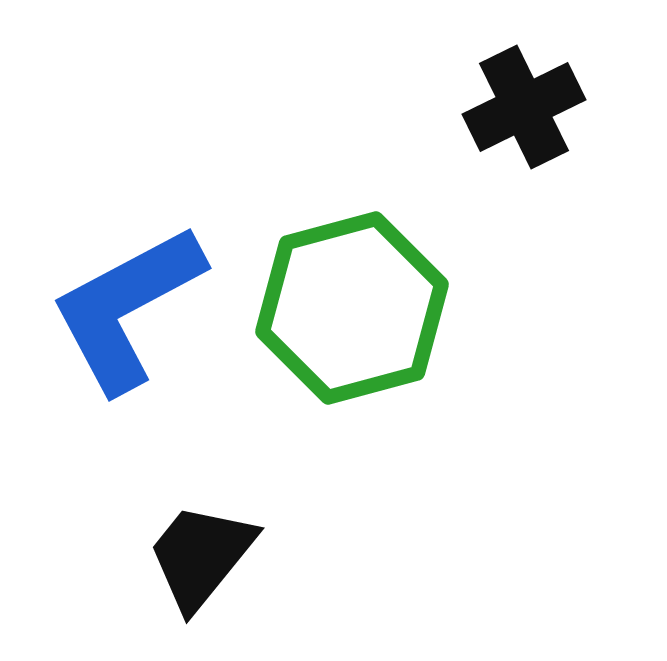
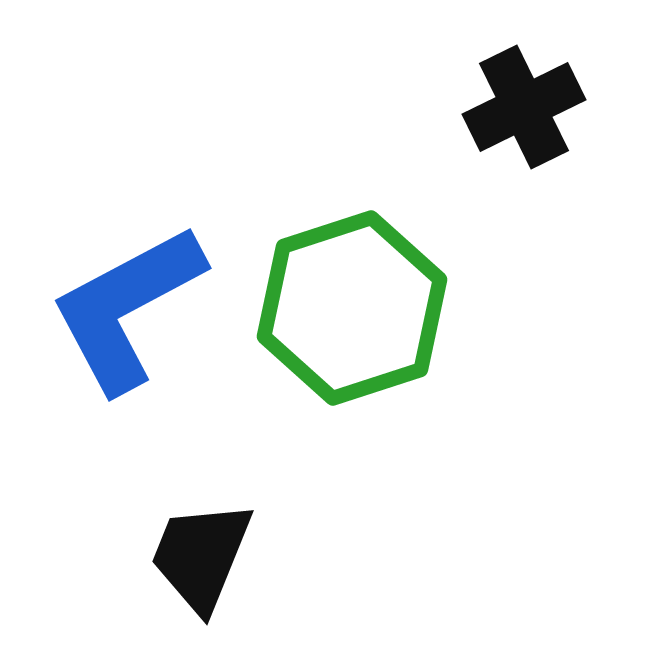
green hexagon: rotated 3 degrees counterclockwise
black trapezoid: rotated 17 degrees counterclockwise
